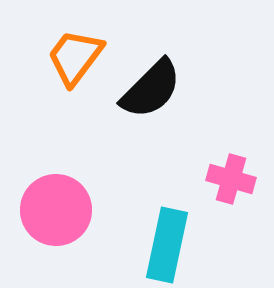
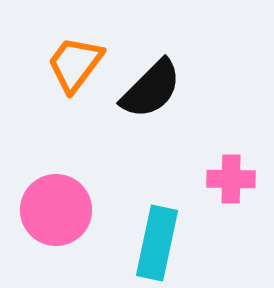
orange trapezoid: moved 7 px down
pink cross: rotated 15 degrees counterclockwise
cyan rectangle: moved 10 px left, 2 px up
